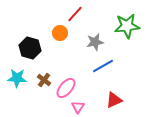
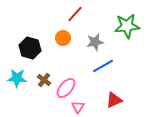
orange circle: moved 3 px right, 5 px down
